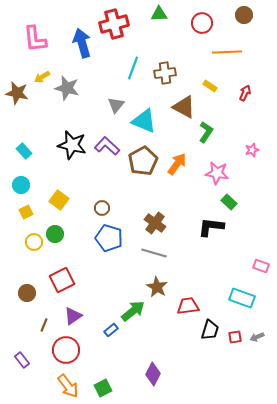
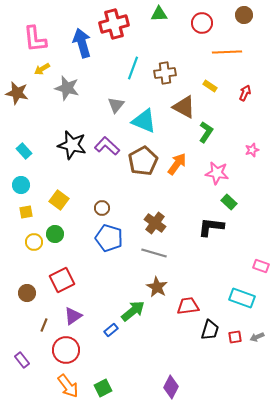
yellow arrow at (42, 77): moved 8 px up
yellow square at (26, 212): rotated 16 degrees clockwise
purple diamond at (153, 374): moved 18 px right, 13 px down
